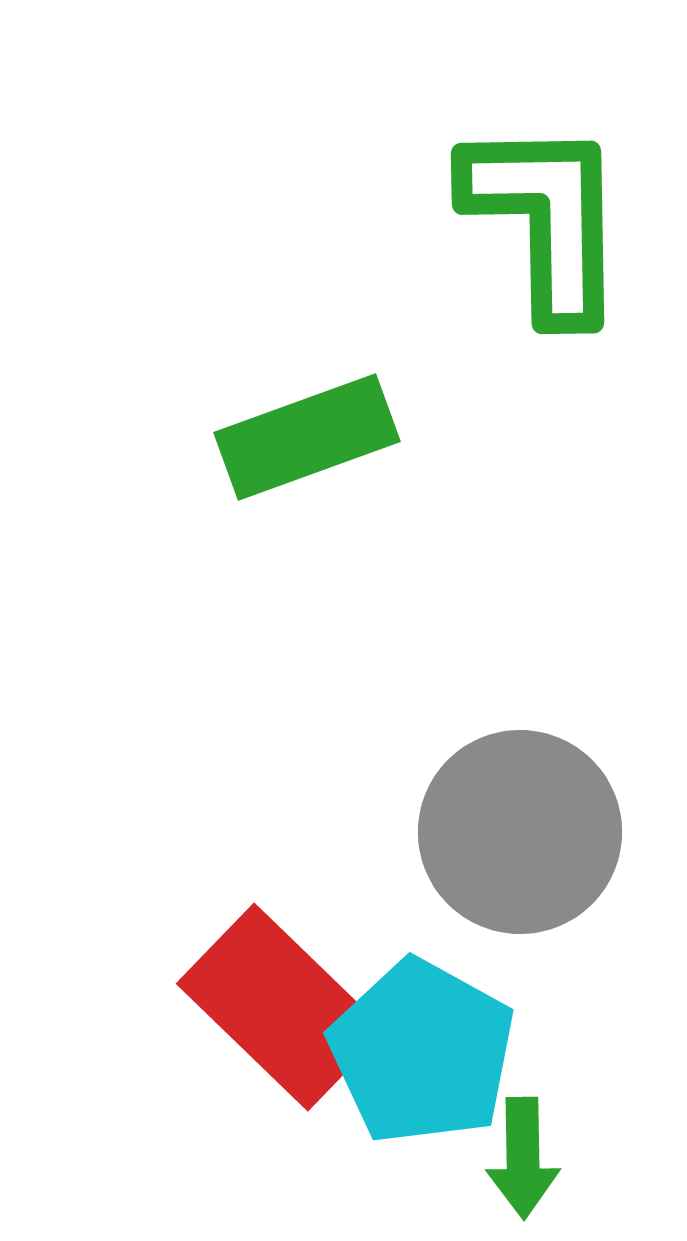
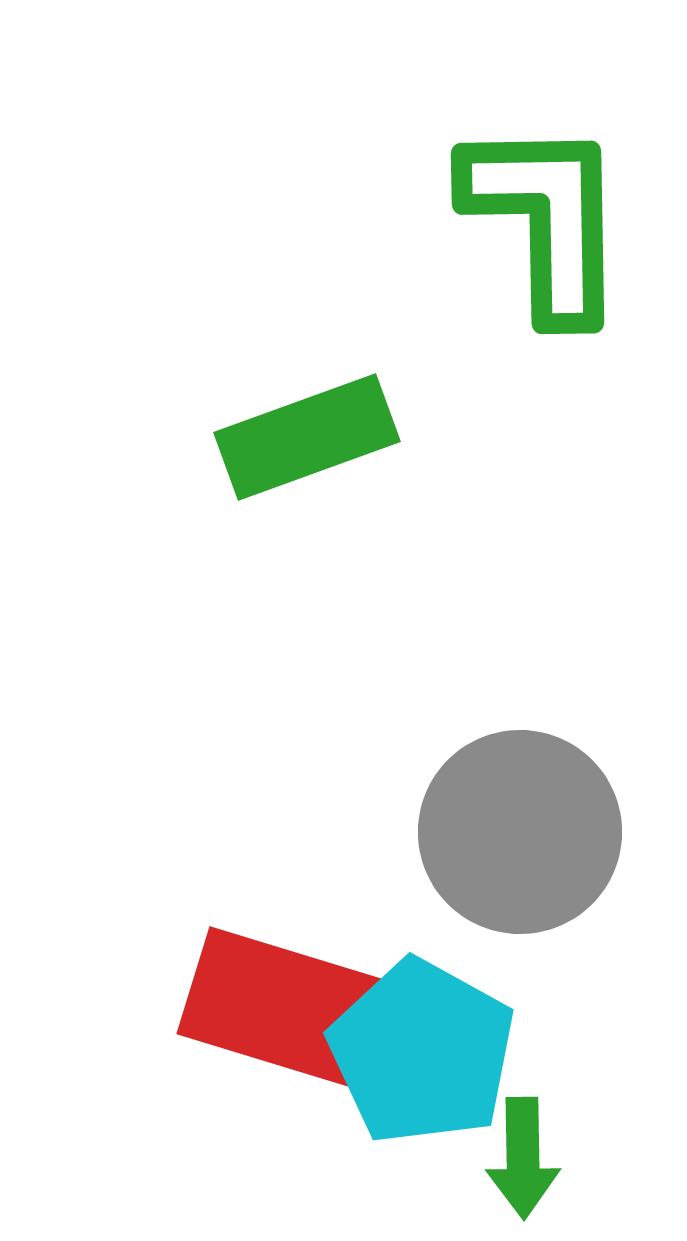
red rectangle: rotated 27 degrees counterclockwise
